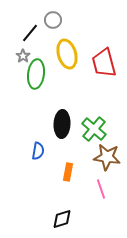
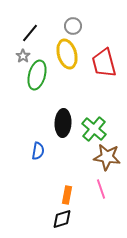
gray circle: moved 20 px right, 6 px down
green ellipse: moved 1 px right, 1 px down; rotated 8 degrees clockwise
black ellipse: moved 1 px right, 1 px up
orange rectangle: moved 1 px left, 23 px down
